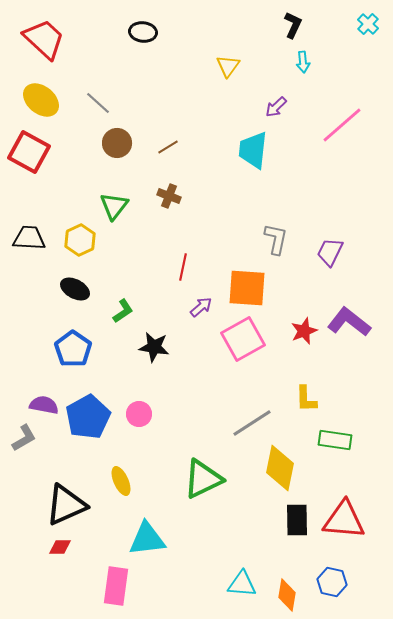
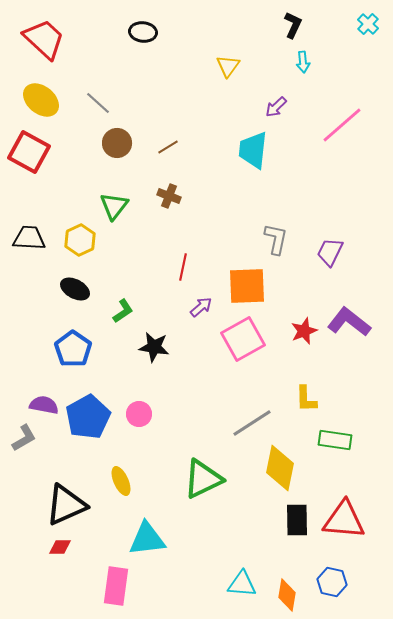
orange square at (247, 288): moved 2 px up; rotated 6 degrees counterclockwise
